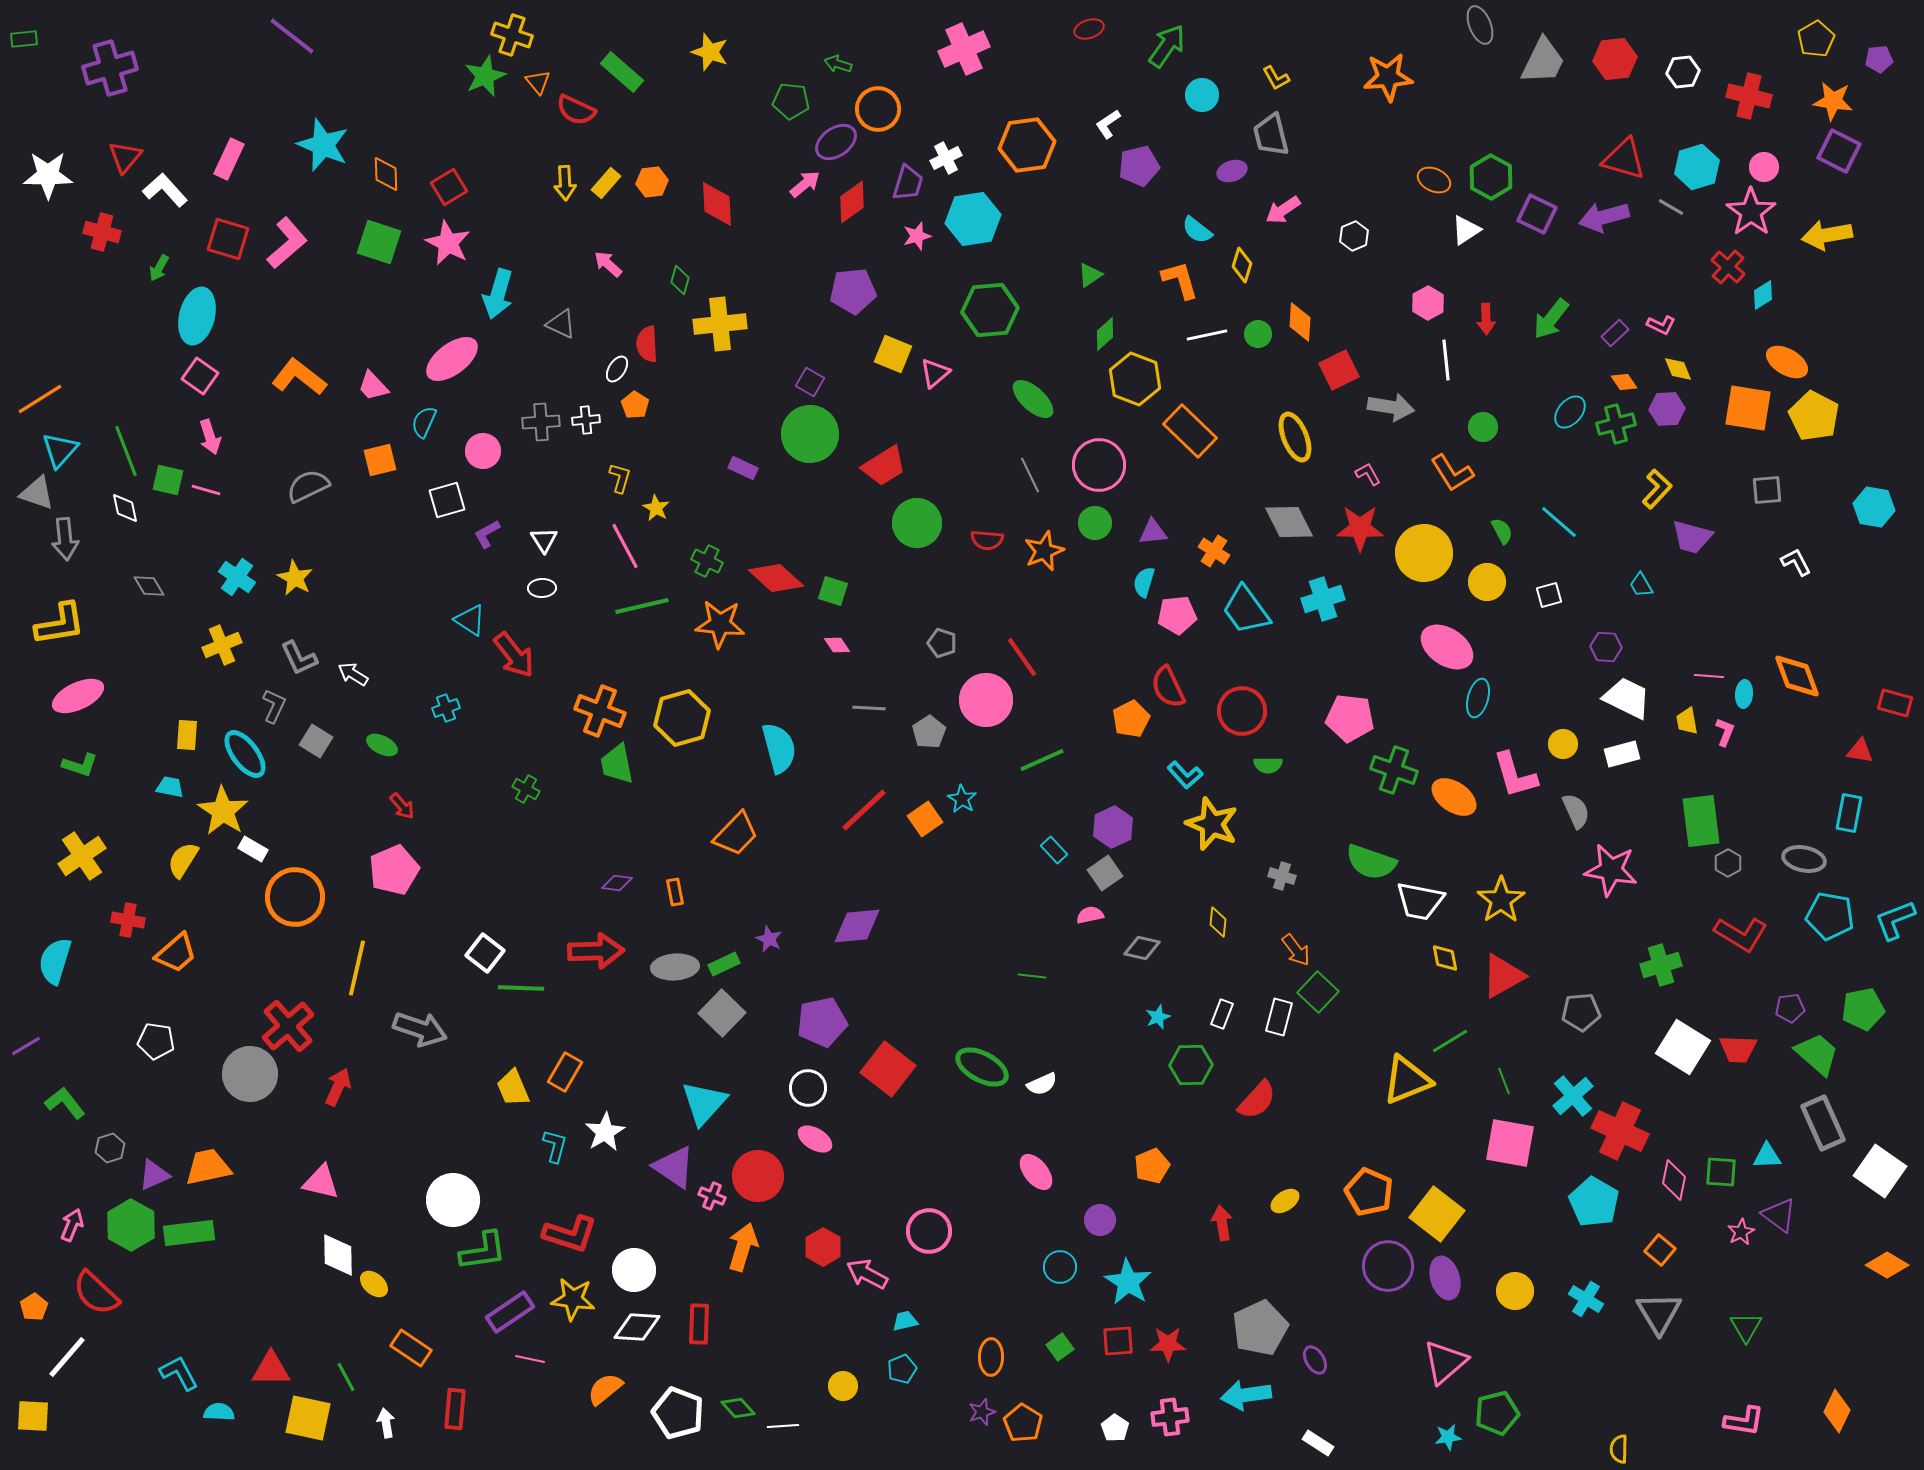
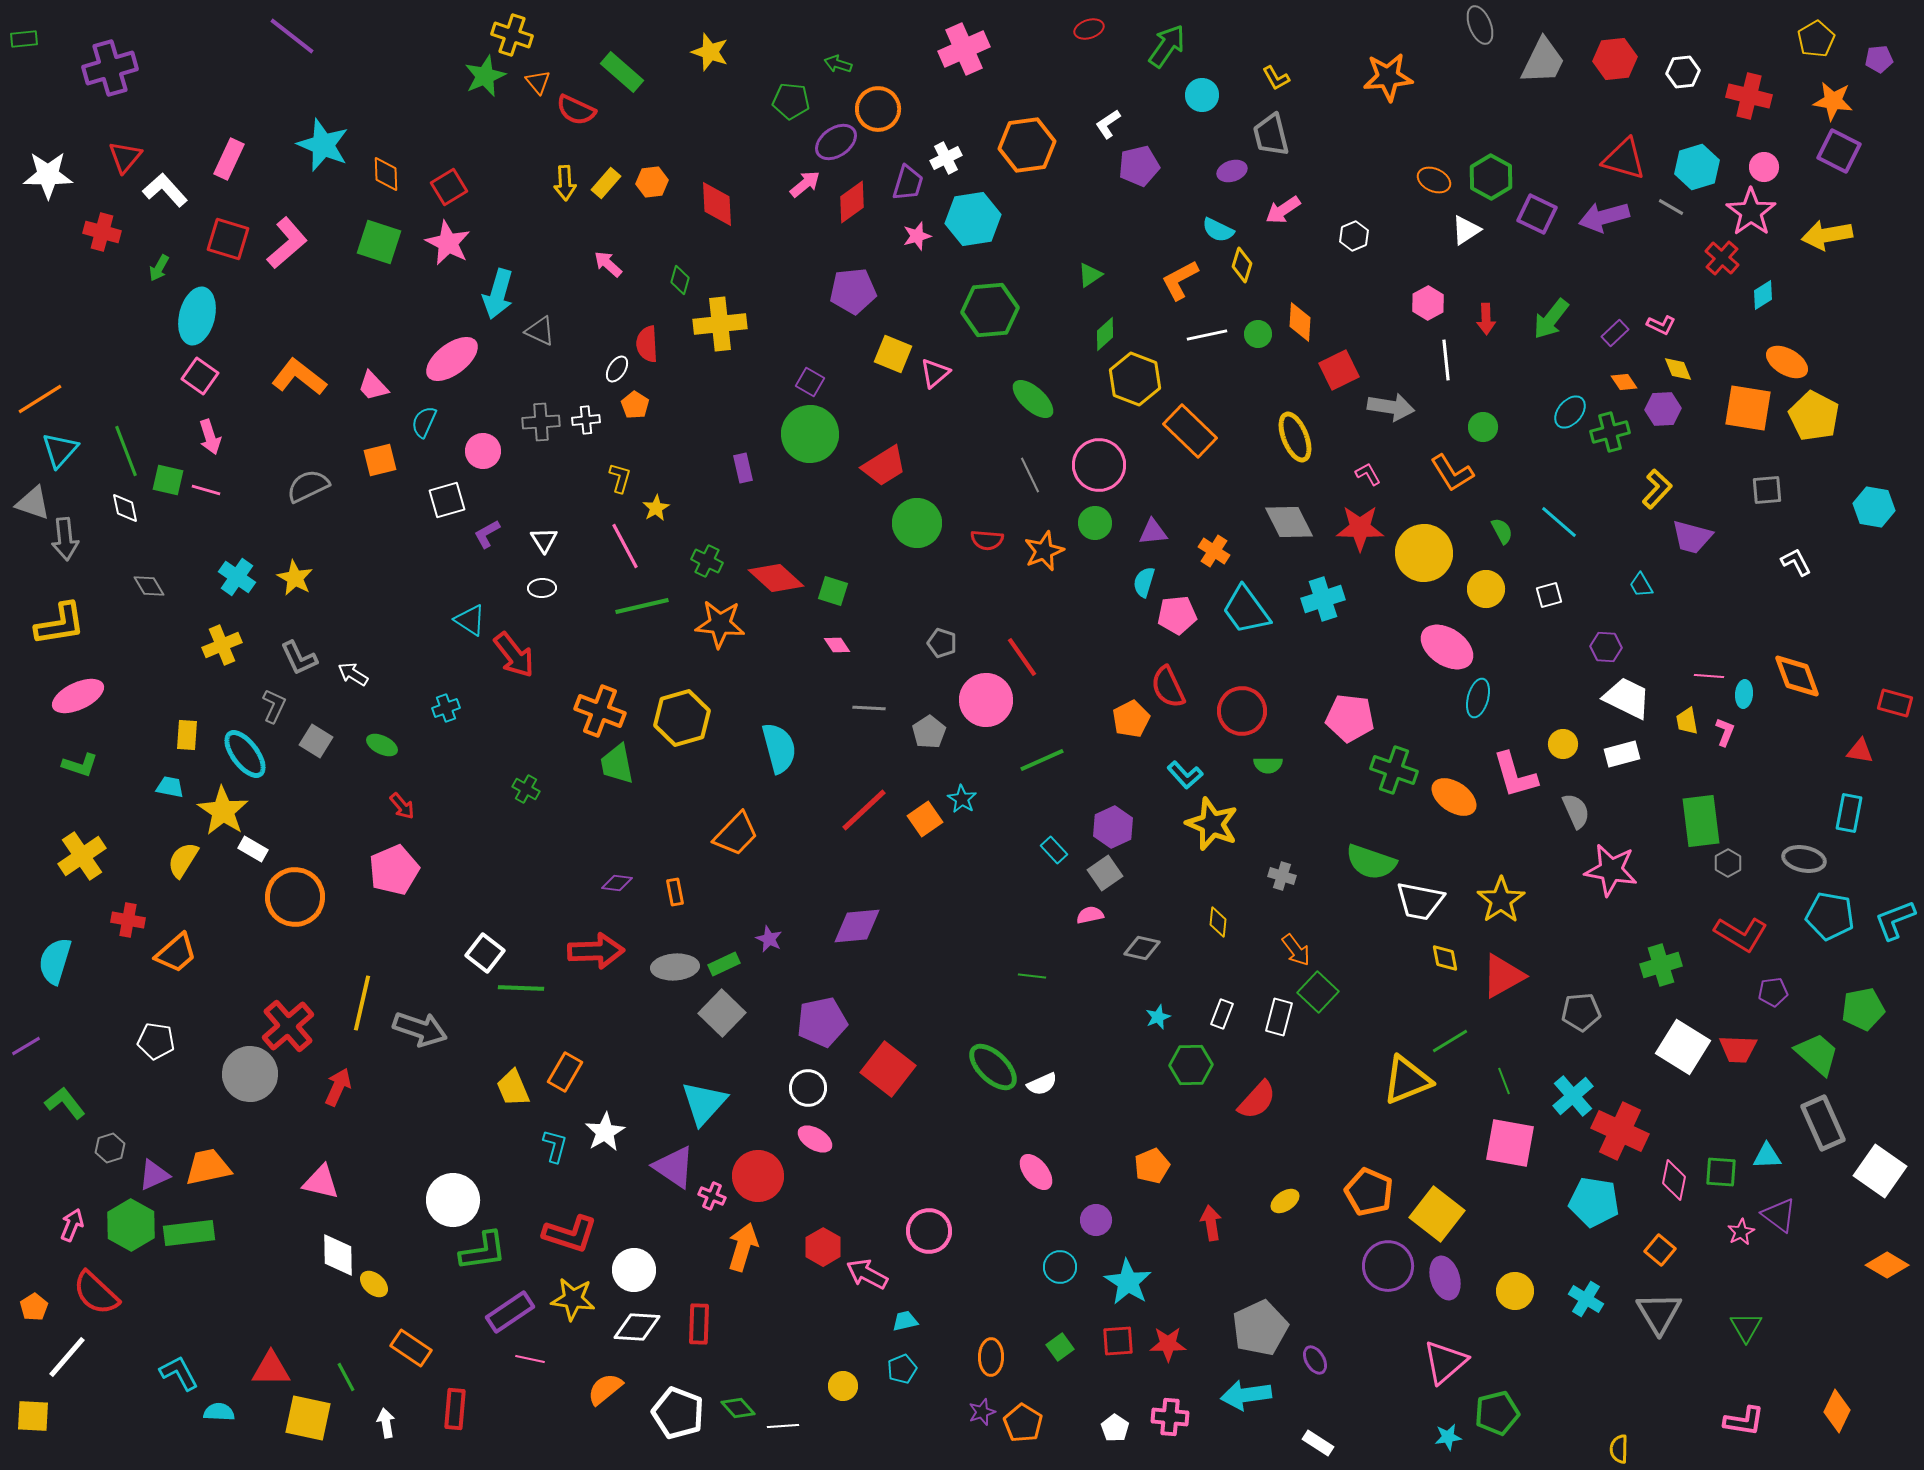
cyan semicircle at (1197, 230): moved 21 px right; rotated 12 degrees counterclockwise
red cross at (1728, 267): moved 6 px left, 9 px up
orange L-shape at (1180, 280): rotated 102 degrees counterclockwise
gray triangle at (561, 324): moved 21 px left, 7 px down
purple hexagon at (1667, 409): moved 4 px left
green cross at (1616, 424): moved 6 px left, 8 px down
purple rectangle at (743, 468): rotated 52 degrees clockwise
gray triangle at (37, 493): moved 4 px left, 10 px down
yellow star at (656, 508): rotated 12 degrees clockwise
yellow circle at (1487, 582): moved 1 px left, 7 px down
yellow line at (357, 968): moved 5 px right, 35 px down
purple pentagon at (1790, 1008): moved 17 px left, 16 px up
green ellipse at (982, 1067): moved 11 px right; rotated 16 degrees clockwise
cyan pentagon at (1594, 1202): rotated 21 degrees counterclockwise
purple circle at (1100, 1220): moved 4 px left
red arrow at (1222, 1223): moved 11 px left
pink cross at (1170, 1417): rotated 12 degrees clockwise
